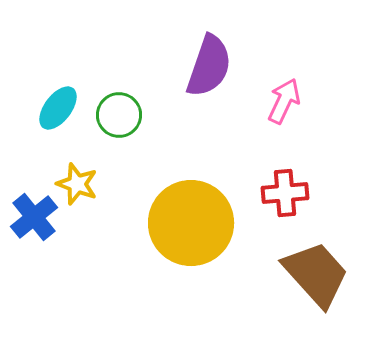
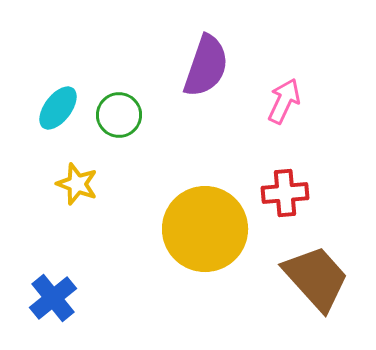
purple semicircle: moved 3 px left
blue cross: moved 19 px right, 81 px down
yellow circle: moved 14 px right, 6 px down
brown trapezoid: moved 4 px down
